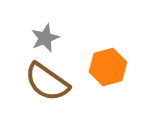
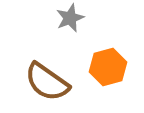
gray star: moved 25 px right, 20 px up
